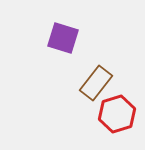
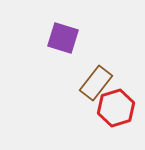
red hexagon: moved 1 px left, 6 px up
